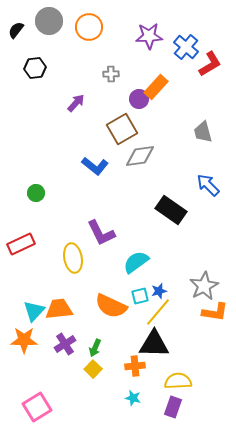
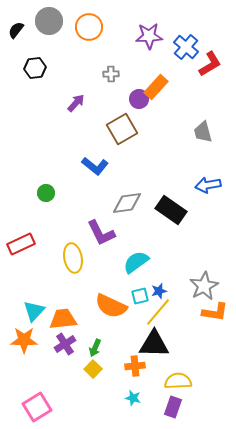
gray diamond: moved 13 px left, 47 px down
blue arrow: rotated 55 degrees counterclockwise
green circle: moved 10 px right
orange trapezoid: moved 4 px right, 10 px down
